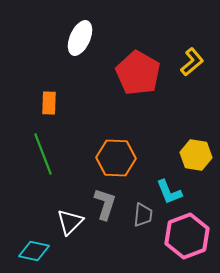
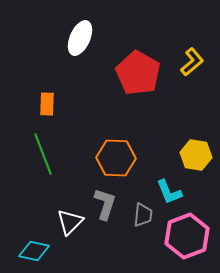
orange rectangle: moved 2 px left, 1 px down
